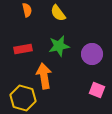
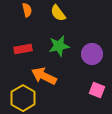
orange arrow: rotated 55 degrees counterclockwise
yellow hexagon: rotated 15 degrees clockwise
